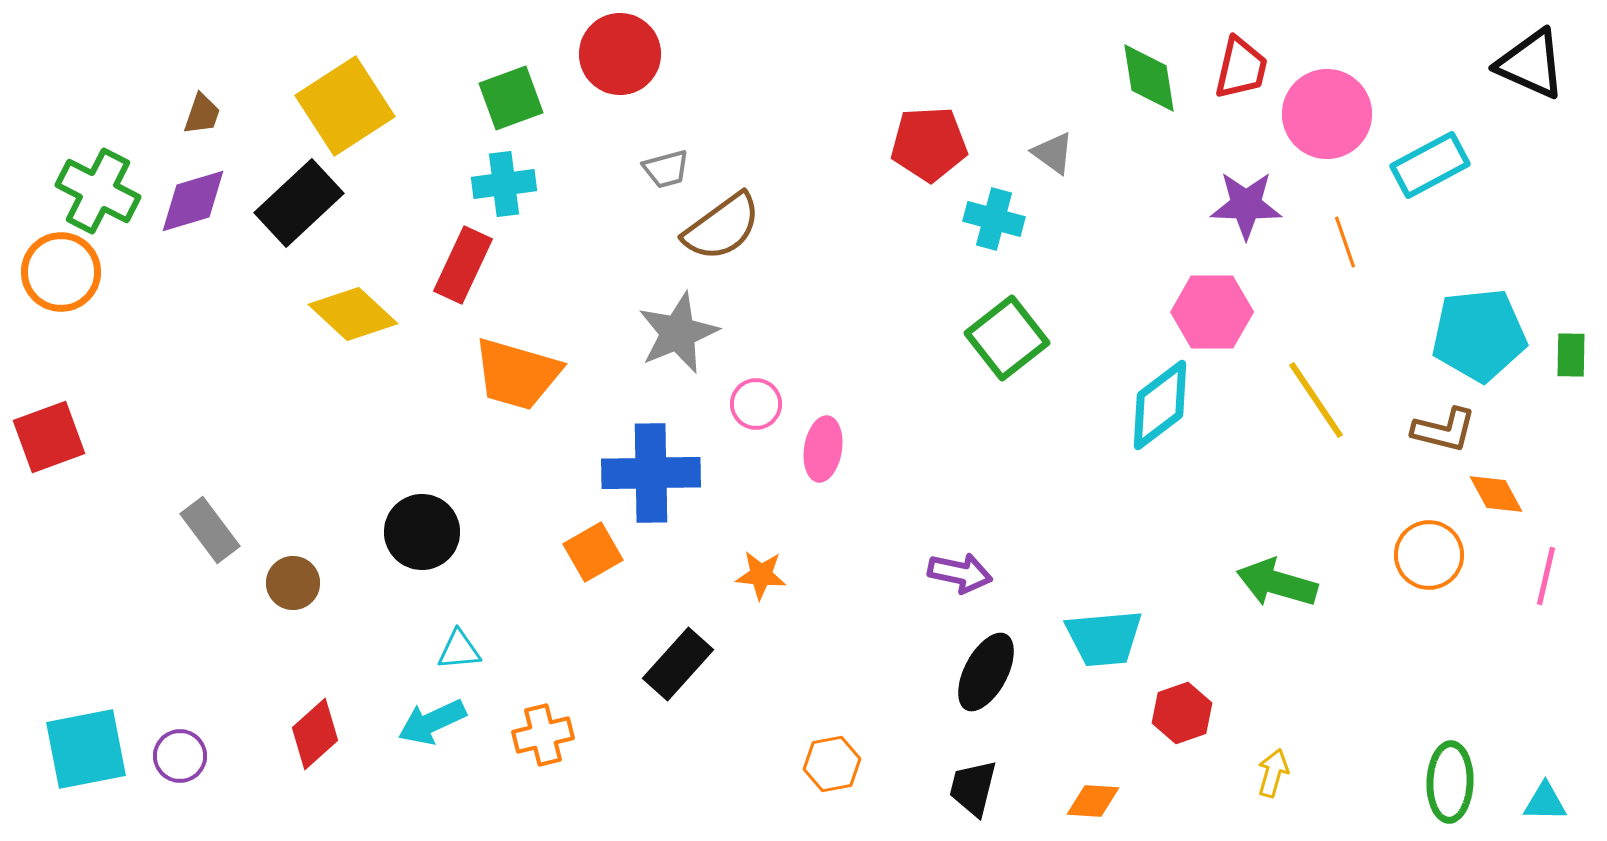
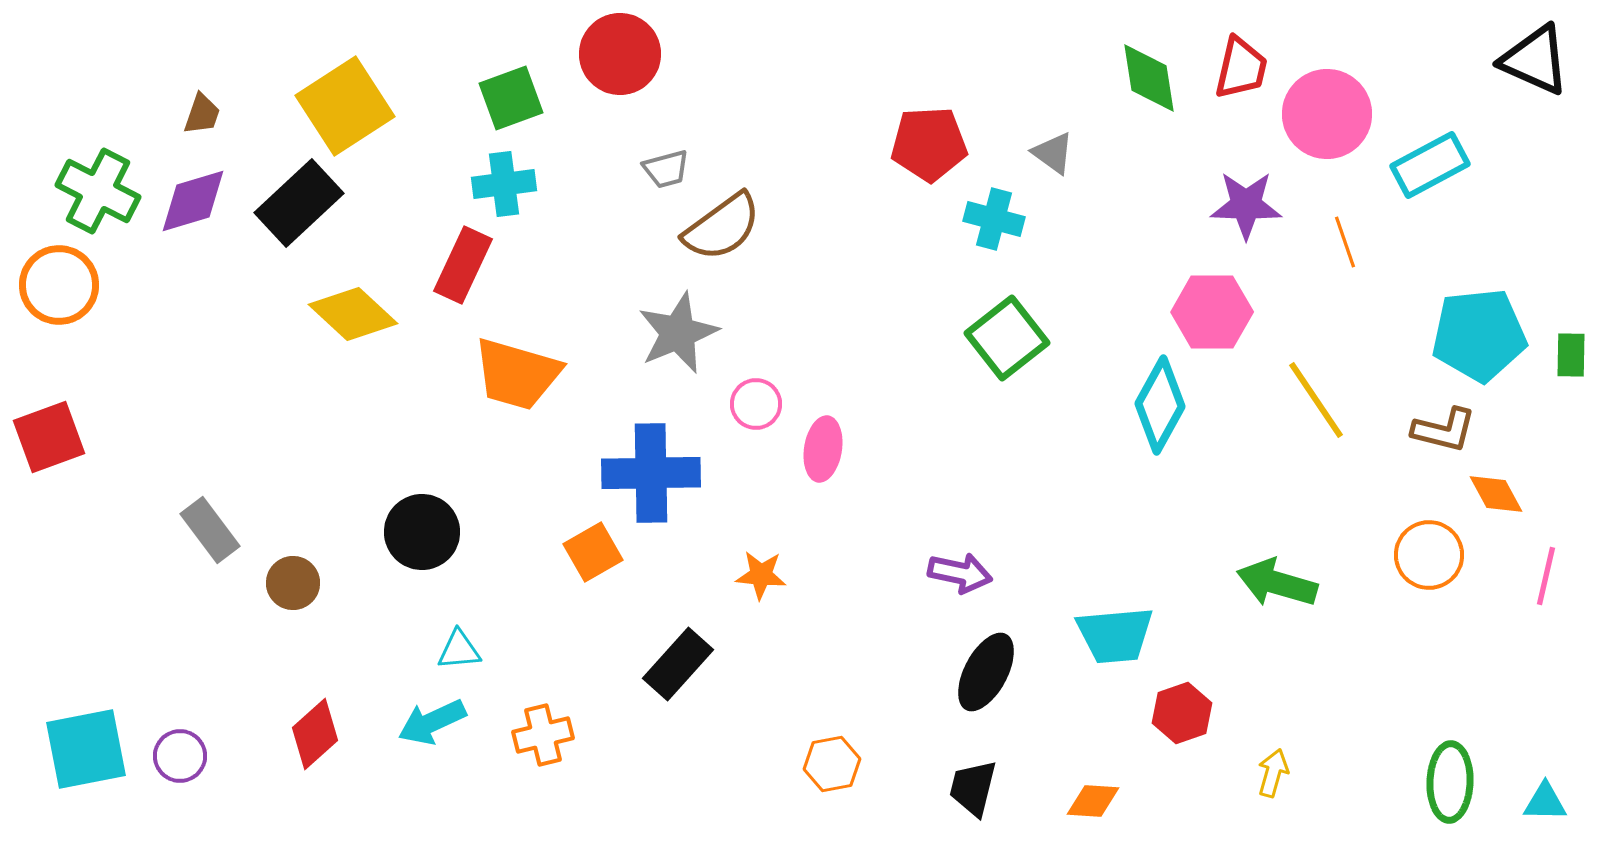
black triangle at (1531, 64): moved 4 px right, 4 px up
orange circle at (61, 272): moved 2 px left, 13 px down
cyan diamond at (1160, 405): rotated 24 degrees counterclockwise
cyan trapezoid at (1104, 638): moved 11 px right, 3 px up
